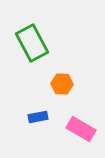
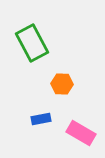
blue rectangle: moved 3 px right, 2 px down
pink rectangle: moved 4 px down
